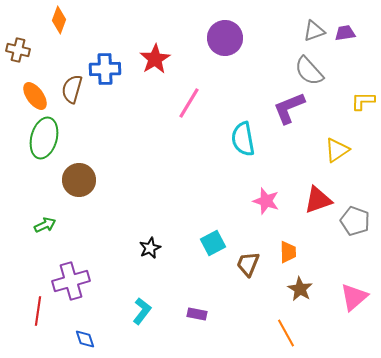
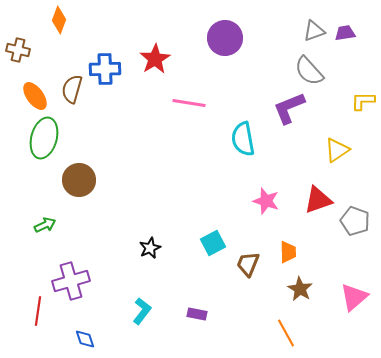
pink line: rotated 68 degrees clockwise
